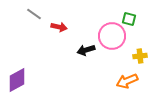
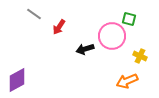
red arrow: rotated 112 degrees clockwise
black arrow: moved 1 px left, 1 px up
yellow cross: rotated 32 degrees clockwise
